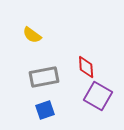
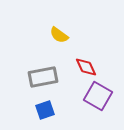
yellow semicircle: moved 27 px right
red diamond: rotated 20 degrees counterclockwise
gray rectangle: moved 1 px left
